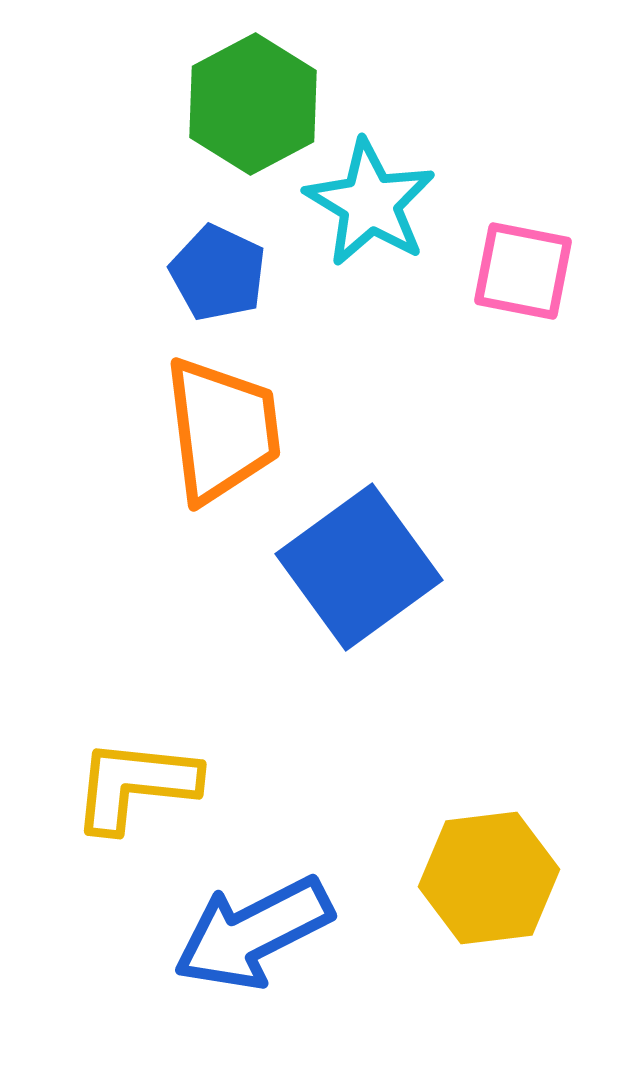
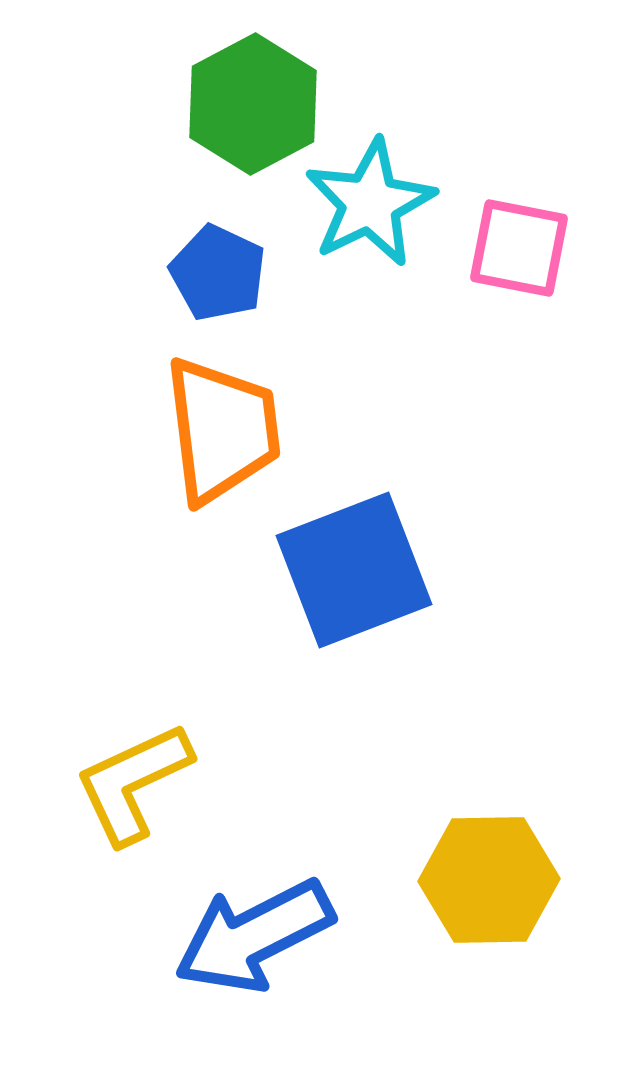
cyan star: rotated 15 degrees clockwise
pink square: moved 4 px left, 23 px up
blue square: moved 5 px left, 3 px down; rotated 15 degrees clockwise
yellow L-shape: moved 2 px left, 2 px up; rotated 31 degrees counterclockwise
yellow hexagon: moved 2 px down; rotated 6 degrees clockwise
blue arrow: moved 1 px right, 3 px down
